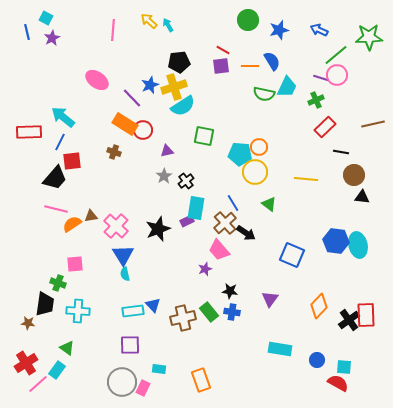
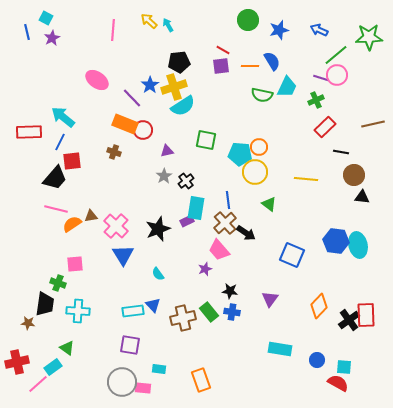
blue star at (150, 85): rotated 12 degrees counterclockwise
green semicircle at (264, 94): moved 2 px left, 1 px down
orange rectangle at (125, 124): rotated 10 degrees counterclockwise
green square at (204, 136): moved 2 px right, 4 px down
blue line at (233, 203): moved 5 px left, 3 px up; rotated 24 degrees clockwise
cyan semicircle at (125, 274): moved 33 px right; rotated 24 degrees counterclockwise
purple square at (130, 345): rotated 10 degrees clockwise
red cross at (26, 363): moved 9 px left, 1 px up; rotated 20 degrees clockwise
cyan rectangle at (57, 370): moved 4 px left, 3 px up; rotated 18 degrees clockwise
pink rectangle at (143, 388): rotated 70 degrees clockwise
